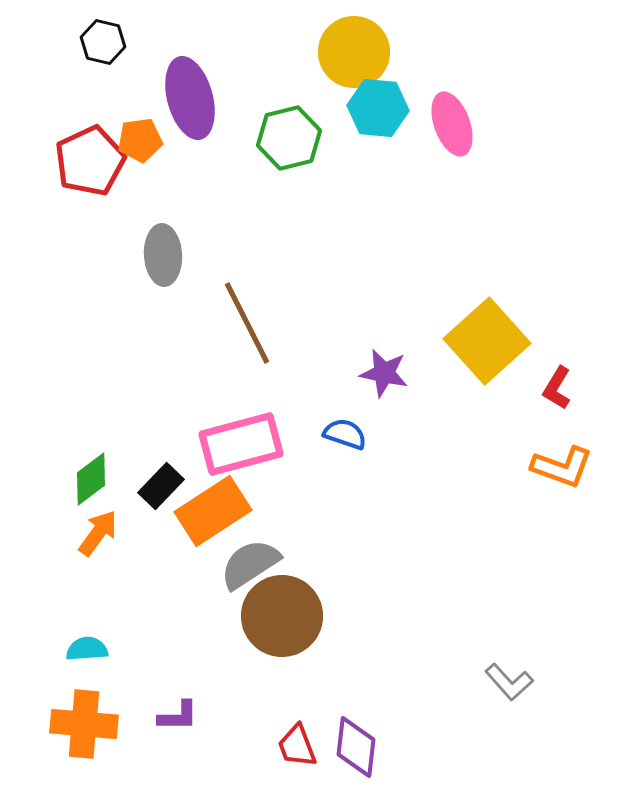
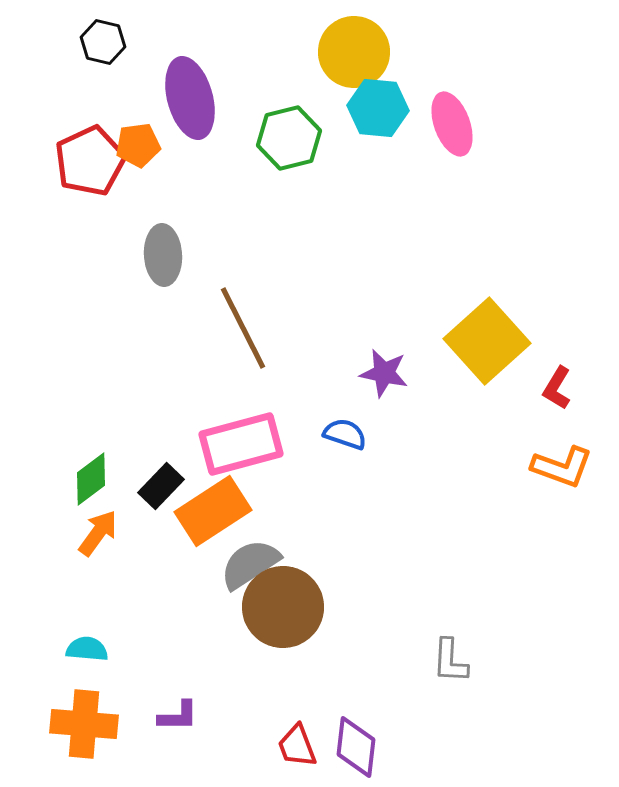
orange pentagon: moved 2 px left, 5 px down
brown line: moved 4 px left, 5 px down
brown circle: moved 1 px right, 9 px up
cyan semicircle: rotated 9 degrees clockwise
gray L-shape: moved 59 px left, 21 px up; rotated 45 degrees clockwise
